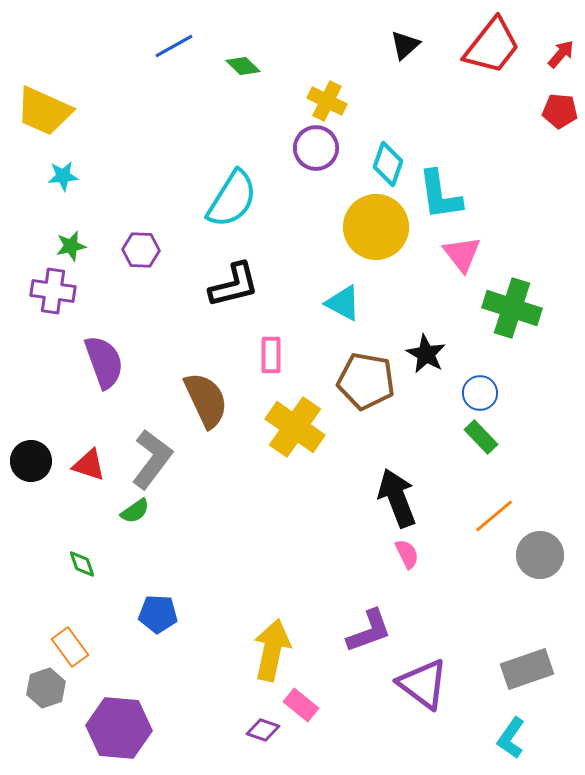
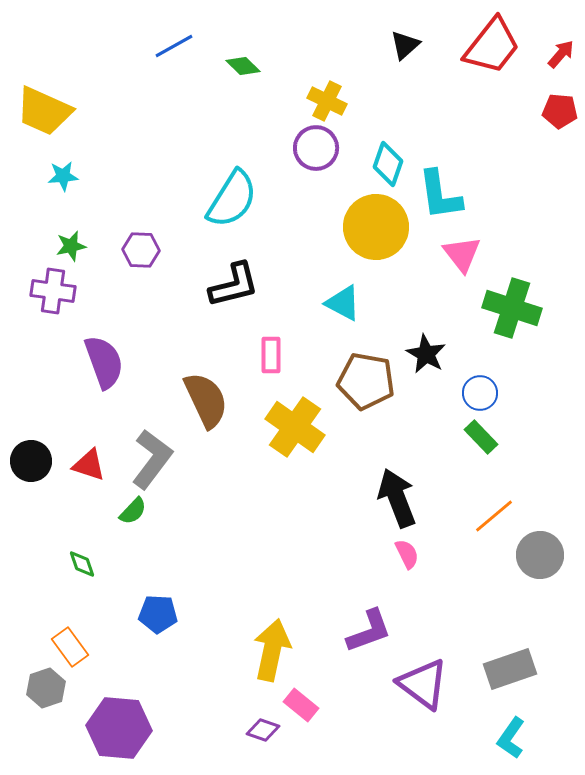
green semicircle at (135, 511): moved 2 px left; rotated 12 degrees counterclockwise
gray rectangle at (527, 669): moved 17 px left
